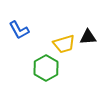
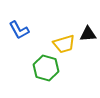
black triangle: moved 3 px up
green hexagon: rotated 15 degrees counterclockwise
